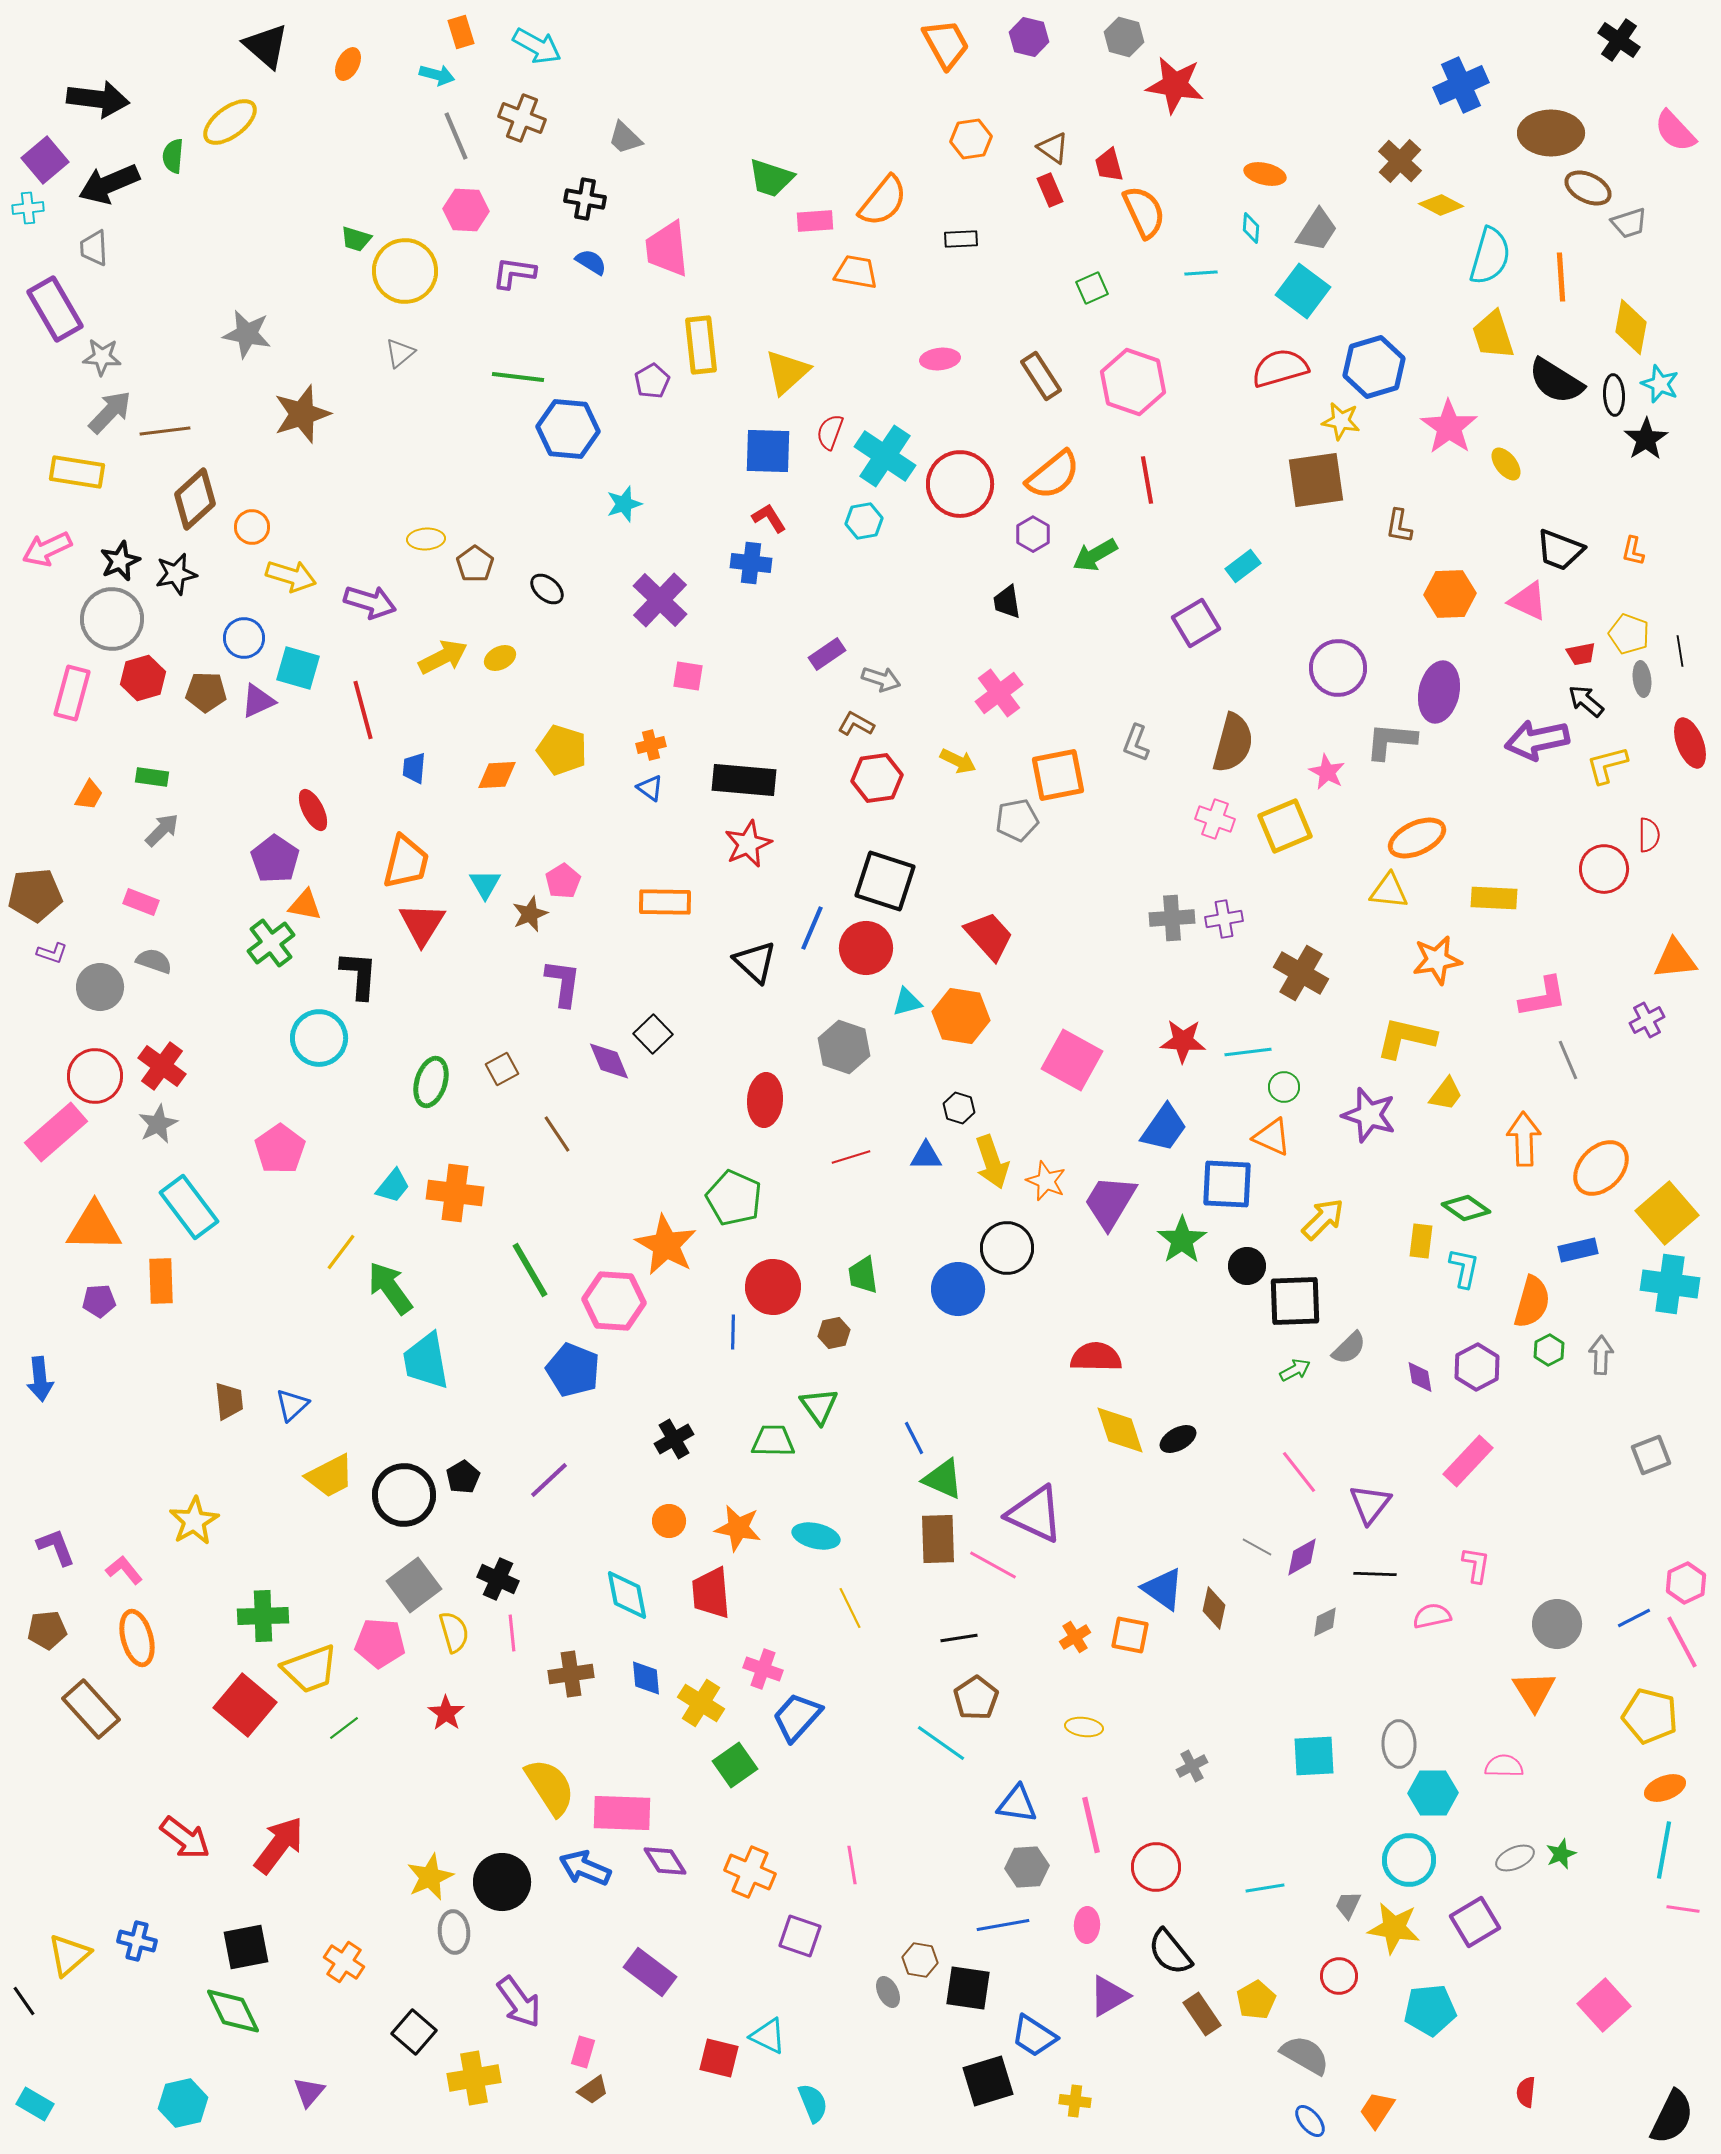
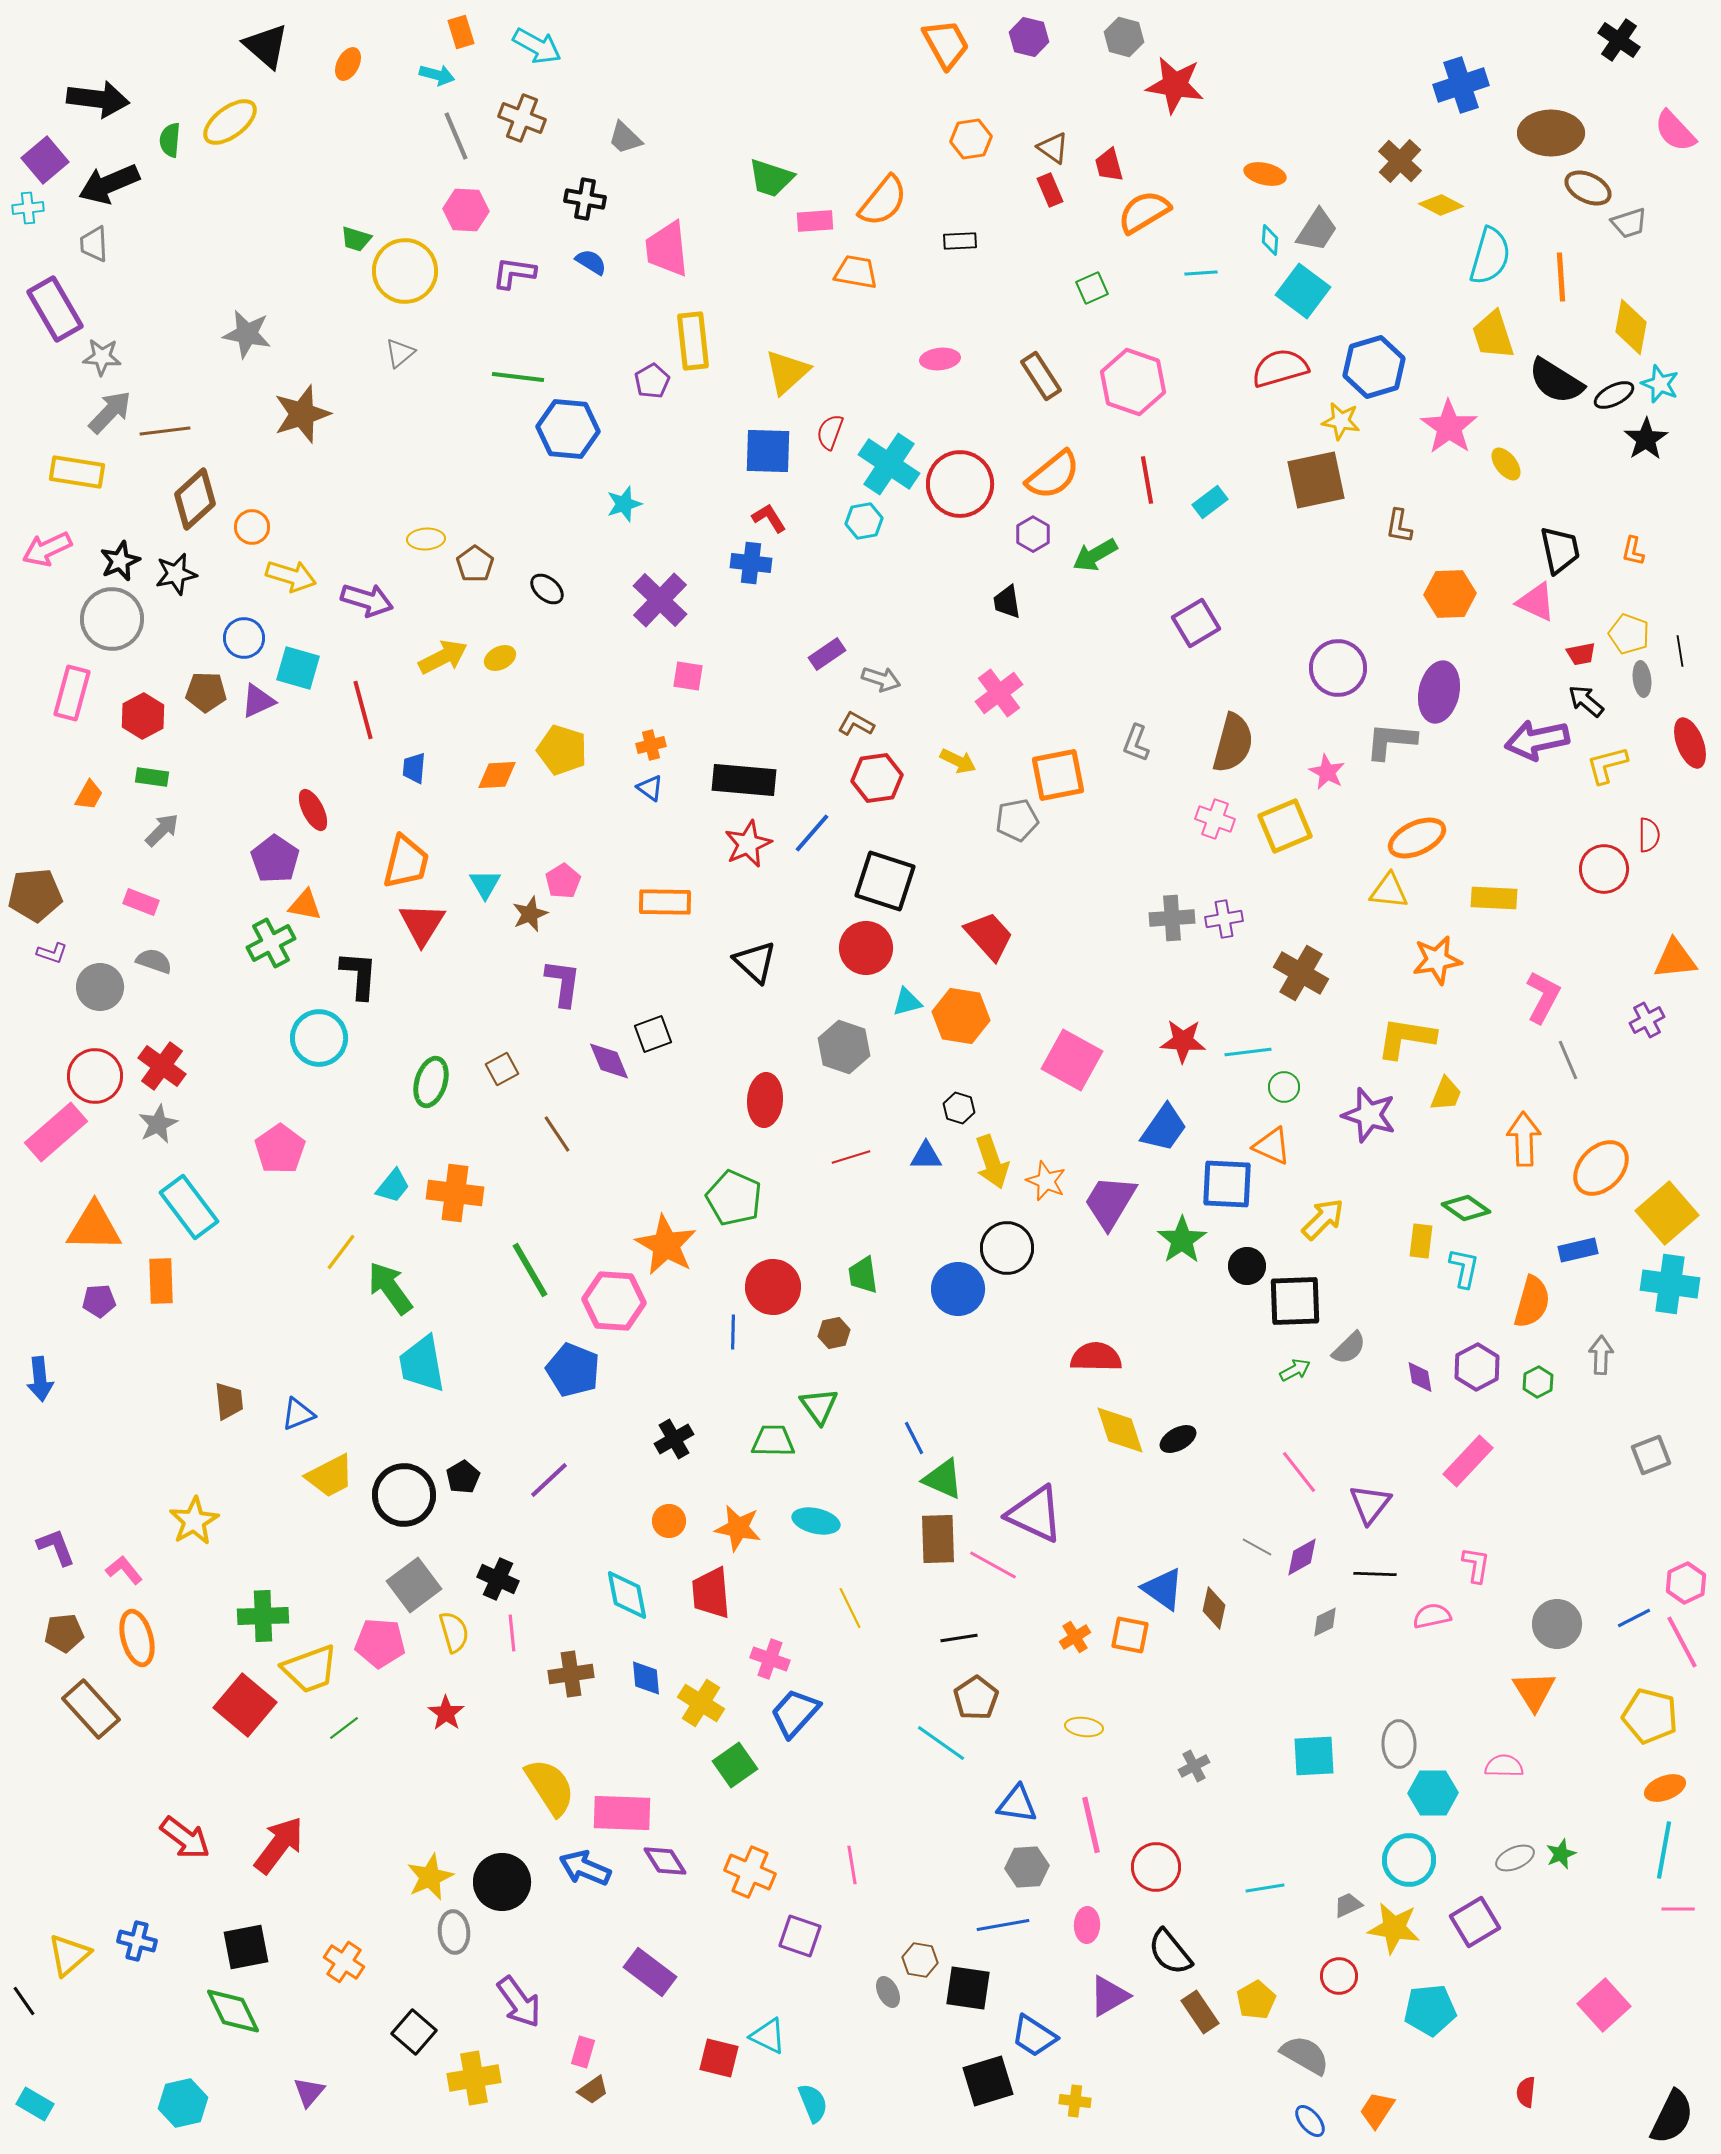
blue cross at (1461, 85): rotated 6 degrees clockwise
green semicircle at (173, 156): moved 3 px left, 16 px up
orange semicircle at (1144, 212): rotated 96 degrees counterclockwise
cyan diamond at (1251, 228): moved 19 px right, 12 px down
black rectangle at (961, 239): moved 1 px left, 2 px down
gray trapezoid at (94, 248): moved 4 px up
yellow rectangle at (701, 345): moved 8 px left, 4 px up
black ellipse at (1614, 395): rotated 66 degrees clockwise
cyan cross at (885, 456): moved 4 px right, 8 px down
brown square at (1316, 480): rotated 4 degrees counterclockwise
black trapezoid at (1560, 550): rotated 123 degrees counterclockwise
cyan rectangle at (1243, 566): moved 33 px left, 64 px up
pink triangle at (1528, 601): moved 8 px right, 1 px down
purple arrow at (370, 602): moved 3 px left, 2 px up
red hexagon at (143, 678): moved 38 px down; rotated 12 degrees counterclockwise
blue line at (812, 928): moved 95 px up; rotated 18 degrees clockwise
green cross at (271, 943): rotated 9 degrees clockwise
pink L-shape at (1543, 997): rotated 52 degrees counterclockwise
black square at (653, 1034): rotated 24 degrees clockwise
yellow L-shape at (1406, 1038): rotated 4 degrees counterclockwise
yellow trapezoid at (1446, 1094): rotated 15 degrees counterclockwise
orange triangle at (1272, 1137): moved 9 px down
green hexagon at (1549, 1350): moved 11 px left, 32 px down
cyan trapezoid at (426, 1361): moved 4 px left, 3 px down
blue triangle at (292, 1405): moved 6 px right, 9 px down; rotated 21 degrees clockwise
cyan ellipse at (816, 1536): moved 15 px up
brown pentagon at (47, 1630): moved 17 px right, 3 px down
pink cross at (763, 1669): moved 7 px right, 10 px up
blue trapezoid at (797, 1717): moved 2 px left, 4 px up
gray cross at (1192, 1766): moved 2 px right
gray trapezoid at (1348, 1905): rotated 40 degrees clockwise
pink line at (1683, 1909): moved 5 px left; rotated 8 degrees counterclockwise
brown rectangle at (1202, 2014): moved 2 px left, 2 px up
